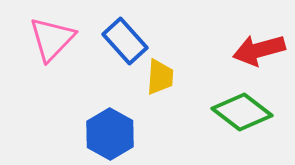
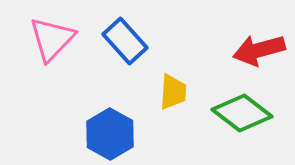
yellow trapezoid: moved 13 px right, 15 px down
green diamond: moved 1 px down
